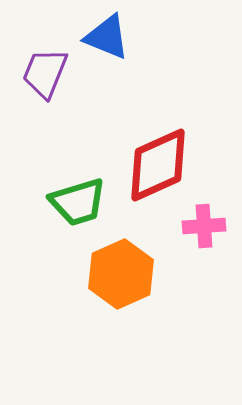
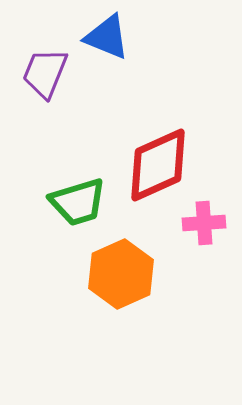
pink cross: moved 3 px up
